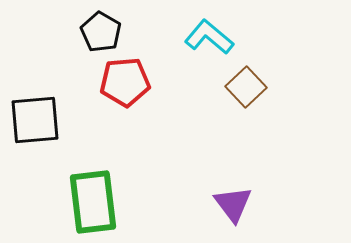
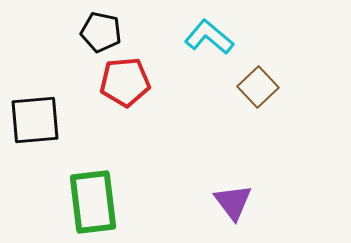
black pentagon: rotated 18 degrees counterclockwise
brown square: moved 12 px right
purple triangle: moved 2 px up
